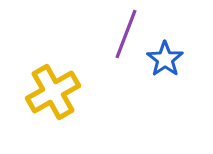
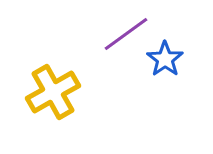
purple line: rotated 33 degrees clockwise
